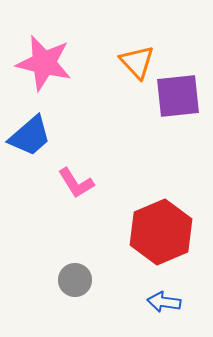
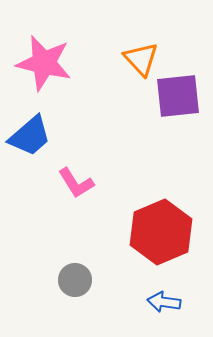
orange triangle: moved 4 px right, 3 px up
